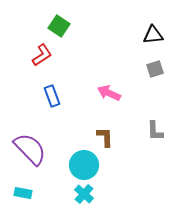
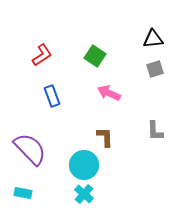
green square: moved 36 px right, 30 px down
black triangle: moved 4 px down
